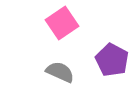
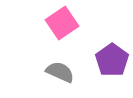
purple pentagon: rotated 8 degrees clockwise
